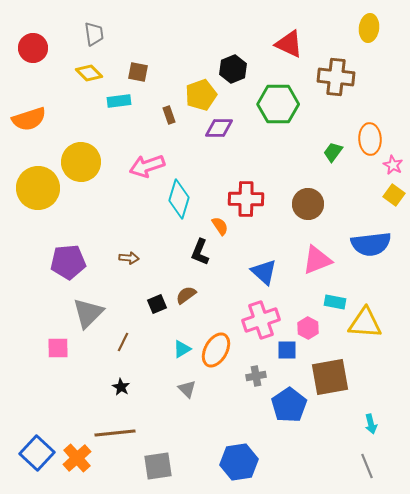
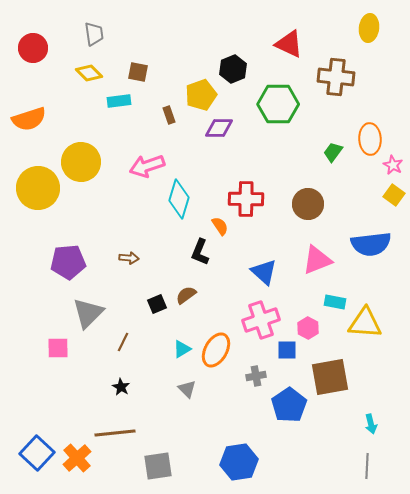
gray line at (367, 466): rotated 25 degrees clockwise
